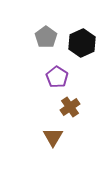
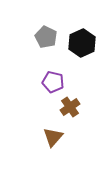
gray pentagon: rotated 10 degrees counterclockwise
purple pentagon: moved 4 px left, 5 px down; rotated 20 degrees counterclockwise
brown triangle: rotated 10 degrees clockwise
